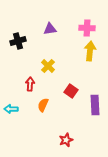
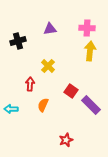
purple rectangle: moved 4 px left; rotated 42 degrees counterclockwise
